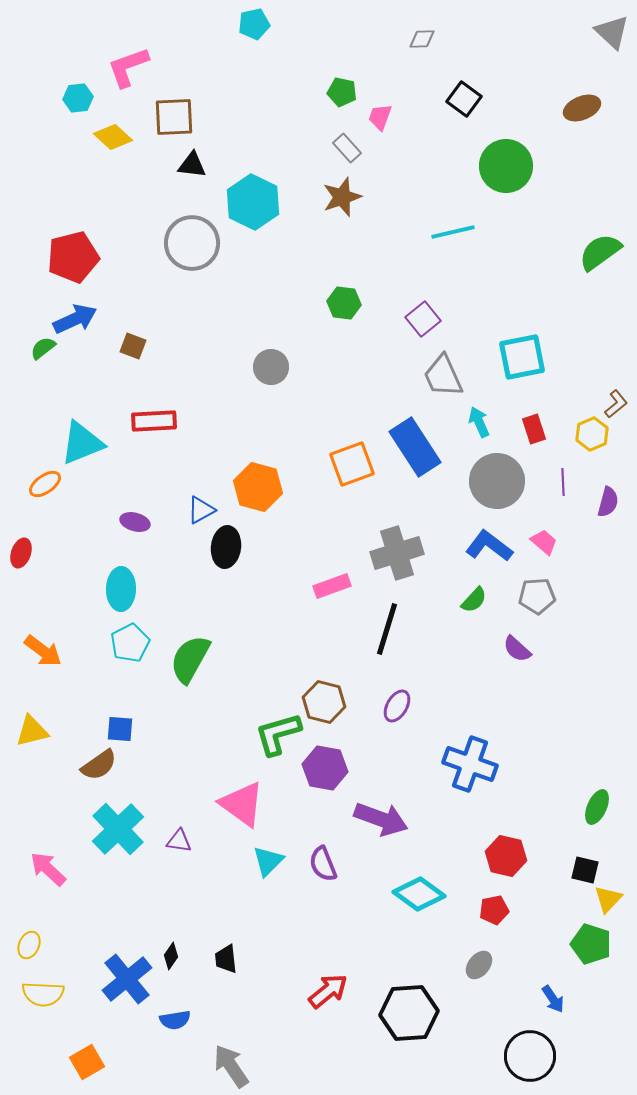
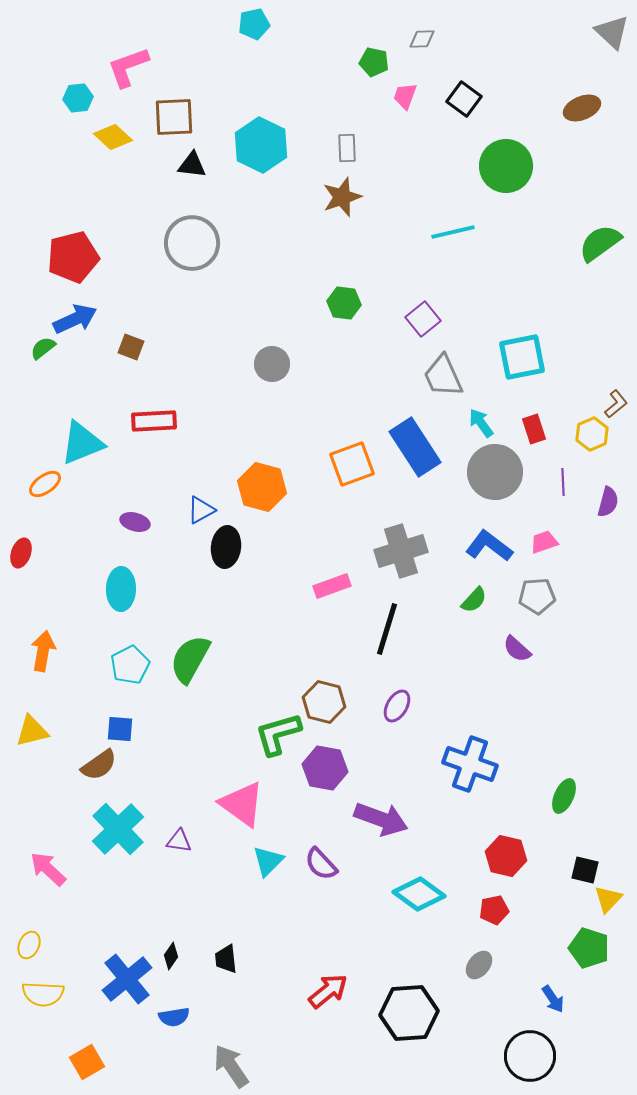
green pentagon at (342, 92): moved 32 px right, 30 px up
pink trapezoid at (380, 117): moved 25 px right, 21 px up
gray rectangle at (347, 148): rotated 40 degrees clockwise
cyan hexagon at (253, 202): moved 8 px right, 57 px up
green semicircle at (600, 252): moved 9 px up
brown square at (133, 346): moved 2 px left, 1 px down
gray circle at (271, 367): moved 1 px right, 3 px up
cyan arrow at (479, 422): moved 2 px right, 1 px down; rotated 12 degrees counterclockwise
gray circle at (497, 481): moved 2 px left, 9 px up
orange hexagon at (258, 487): moved 4 px right
pink trapezoid at (544, 542): rotated 60 degrees counterclockwise
gray cross at (397, 553): moved 4 px right, 2 px up
cyan pentagon at (130, 643): moved 22 px down
orange arrow at (43, 651): rotated 117 degrees counterclockwise
green ellipse at (597, 807): moved 33 px left, 11 px up
purple semicircle at (323, 864): moved 2 px left; rotated 21 degrees counterclockwise
green pentagon at (591, 944): moved 2 px left, 4 px down
blue semicircle at (175, 1020): moved 1 px left, 3 px up
